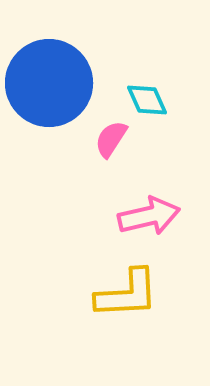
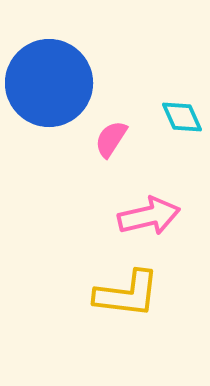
cyan diamond: moved 35 px right, 17 px down
yellow L-shape: rotated 10 degrees clockwise
